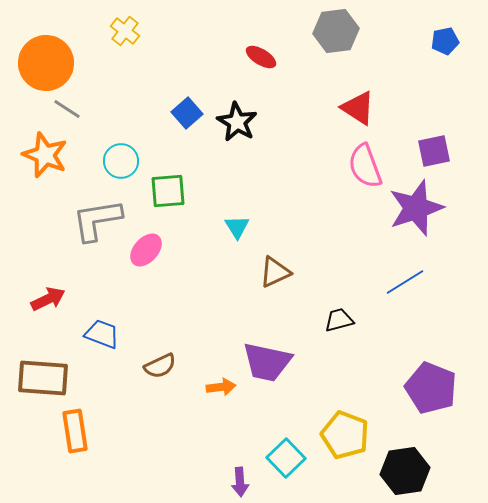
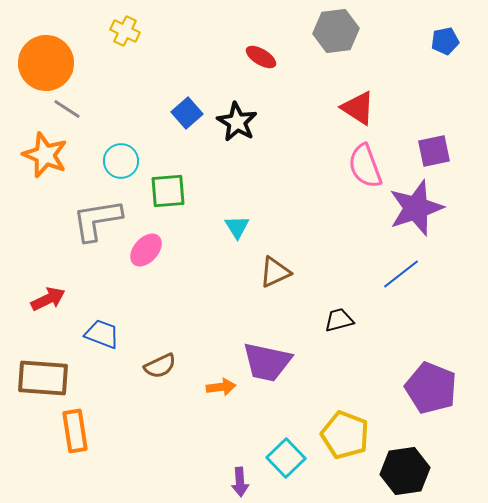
yellow cross: rotated 12 degrees counterclockwise
blue line: moved 4 px left, 8 px up; rotated 6 degrees counterclockwise
